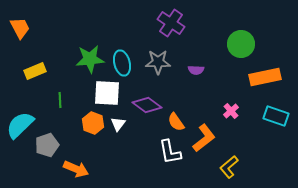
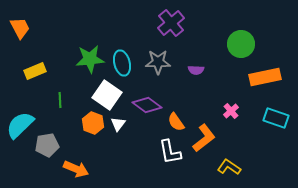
purple cross: rotated 16 degrees clockwise
white square: moved 2 px down; rotated 32 degrees clockwise
cyan rectangle: moved 2 px down
gray pentagon: rotated 10 degrees clockwise
yellow L-shape: rotated 75 degrees clockwise
